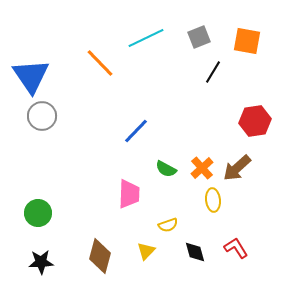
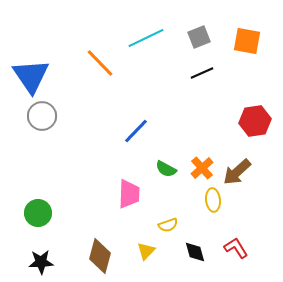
black line: moved 11 px left, 1 px down; rotated 35 degrees clockwise
brown arrow: moved 4 px down
